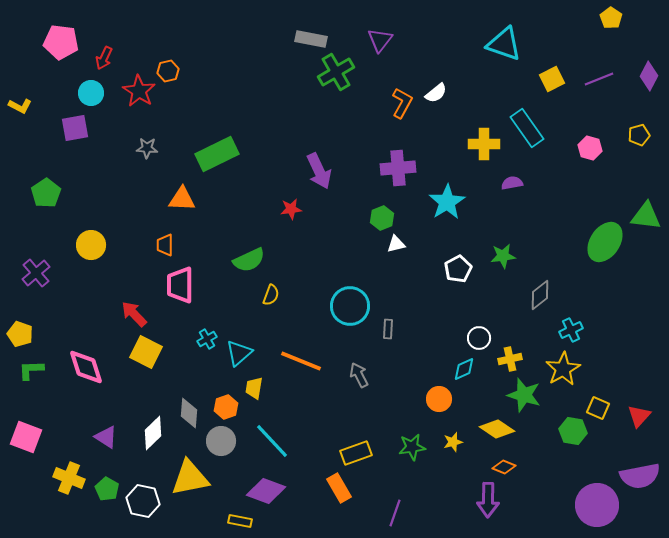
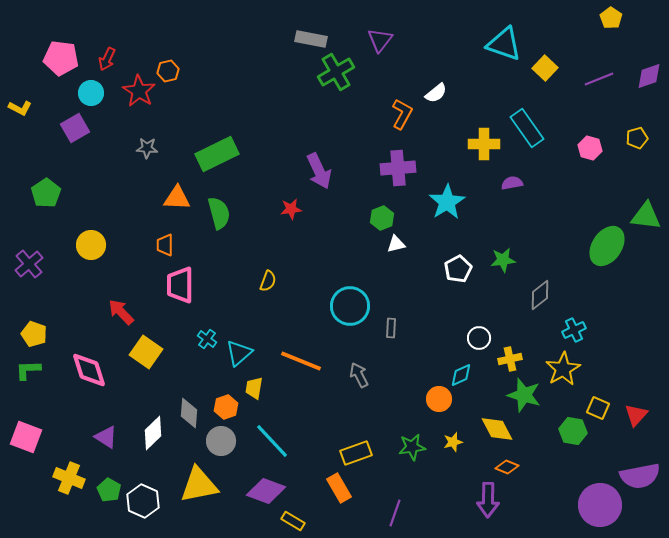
pink pentagon at (61, 42): moved 16 px down
red arrow at (104, 58): moved 3 px right, 1 px down
purple diamond at (649, 76): rotated 44 degrees clockwise
yellow square at (552, 79): moved 7 px left, 11 px up; rotated 20 degrees counterclockwise
orange L-shape at (402, 103): moved 11 px down
yellow L-shape at (20, 106): moved 2 px down
purple square at (75, 128): rotated 20 degrees counterclockwise
yellow pentagon at (639, 135): moved 2 px left, 3 px down
orange triangle at (182, 199): moved 5 px left, 1 px up
green ellipse at (605, 242): moved 2 px right, 4 px down
green star at (503, 256): moved 4 px down
green semicircle at (249, 260): moved 30 px left, 47 px up; rotated 80 degrees counterclockwise
purple cross at (36, 273): moved 7 px left, 9 px up
yellow semicircle at (271, 295): moved 3 px left, 14 px up
red arrow at (134, 314): moved 13 px left, 2 px up
gray rectangle at (388, 329): moved 3 px right, 1 px up
cyan cross at (571, 330): moved 3 px right
yellow pentagon at (20, 334): moved 14 px right
cyan cross at (207, 339): rotated 24 degrees counterclockwise
yellow square at (146, 352): rotated 8 degrees clockwise
pink diamond at (86, 367): moved 3 px right, 3 px down
cyan diamond at (464, 369): moved 3 px left, 6 px down
green L-shape at (31, 370): moved 3 px left
red triangle at (639, 416): moved 3 px left, 1 px up
yellow diamond at (497, 429): rotated 28 degrees clockwise
orange diamond at (504, 467): moved 3 px right
yellow triangle at (190, 478): moved 9 px right, 7 px down
green pentagon at (107, 489): moved 2 px right, 1 px down
white hexagon at (143, 501): rotated 12 degrees clockwise
purple circle at (597, 505): moved 3 px right
yellow rectangle at (240, 521): moved 53 px right; rotated 20 degrees clockwise
